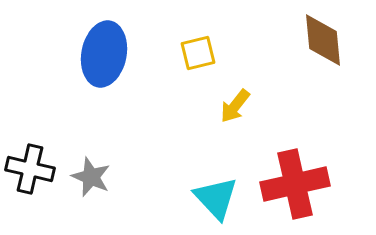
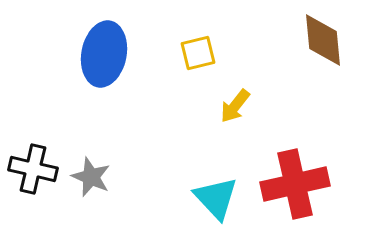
black cross: moved 3 px right
